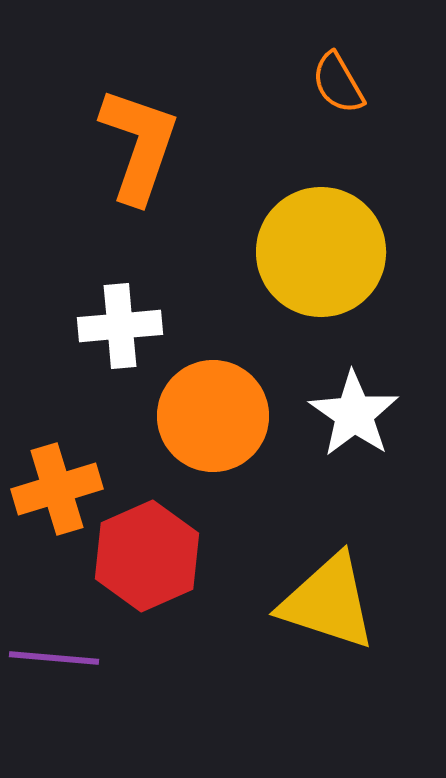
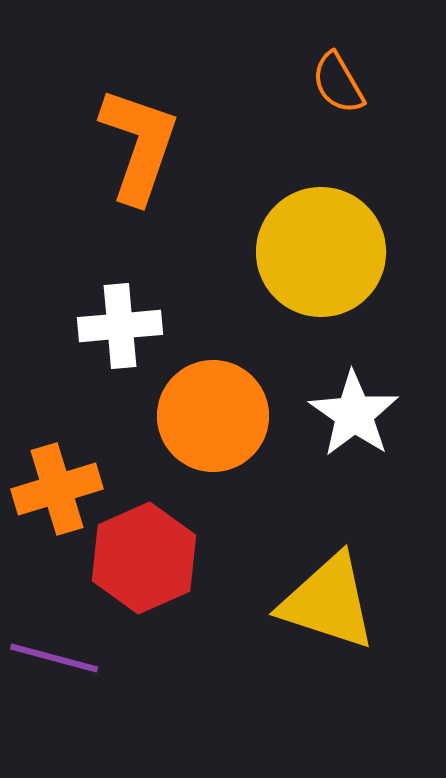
red hexagon: moved 3 px left, 2 px down
purple line: rotated 10 degrees clockwise
